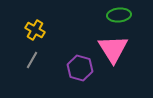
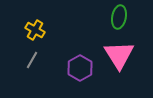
green ellipse: moved 2 px down; rotated 75 degrees counterclockwise
pink triangle: moved 6 px right, 6 px down
purple hexagon: rotated 15 degrees clockwise
